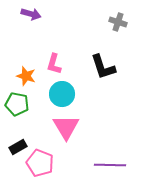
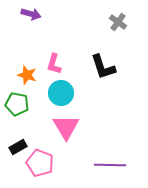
gray cross: rotated 18 degrees clockwise
orange star: moved 1 px right, 1 px up
cyan circle: moved 1 px left, 1 px up
